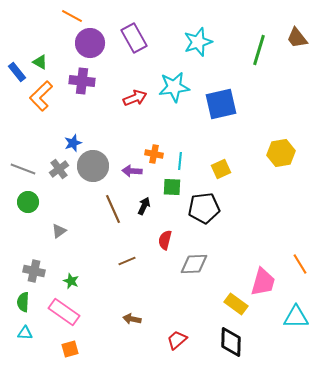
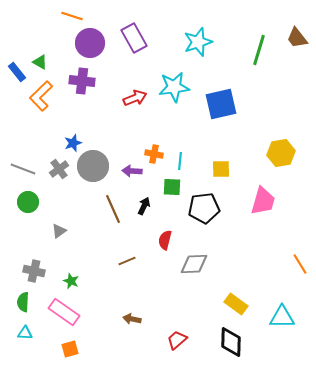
orange line at (72, 16): rotated 10 degrees counterclockwise
yellow square at (221, 169): rotated 24 degrees clockwise
pink trapezoid at (263, 282): moved 81 px up
cyan triangle at (296, 317): moved 14 px left
